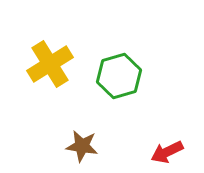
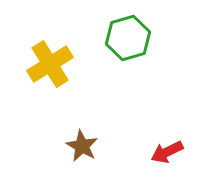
green hexagon: moved 9 px right, 38 px up
brown star: rotated 20 degrees clockwise
